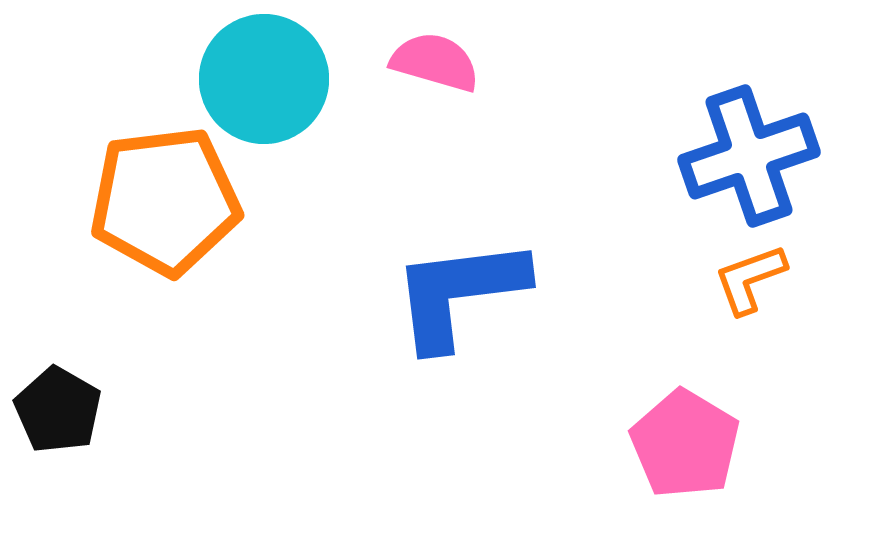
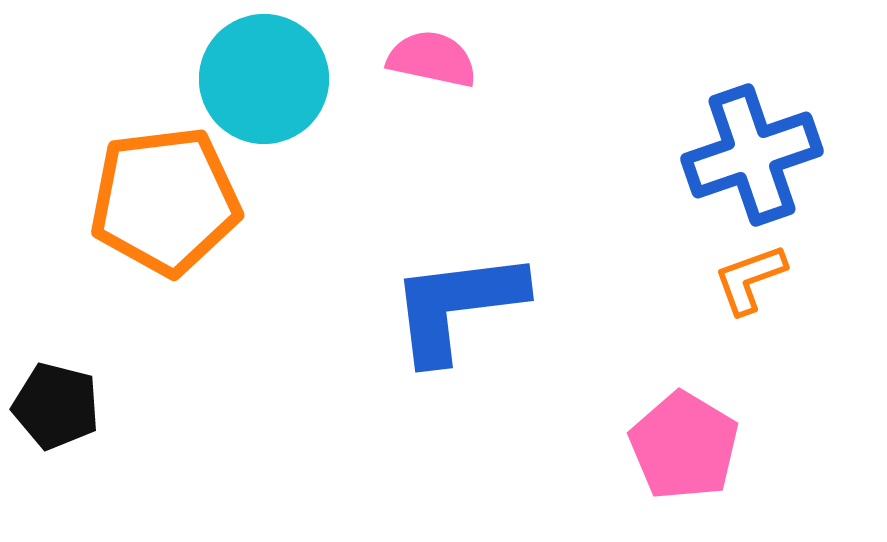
pink semicircle: moved 3 px left, 3 px up; rotated 4 degrees counterclockwise
blue cross: moved 3 px right, 1 px up
blue L-shape: moved 2 px left, 13 px down
black pentagon: moved 2 px left, 4 px up; rotated 16 degrees counterclockwise
pink pentagon: moved 1 px left, 2 px down
